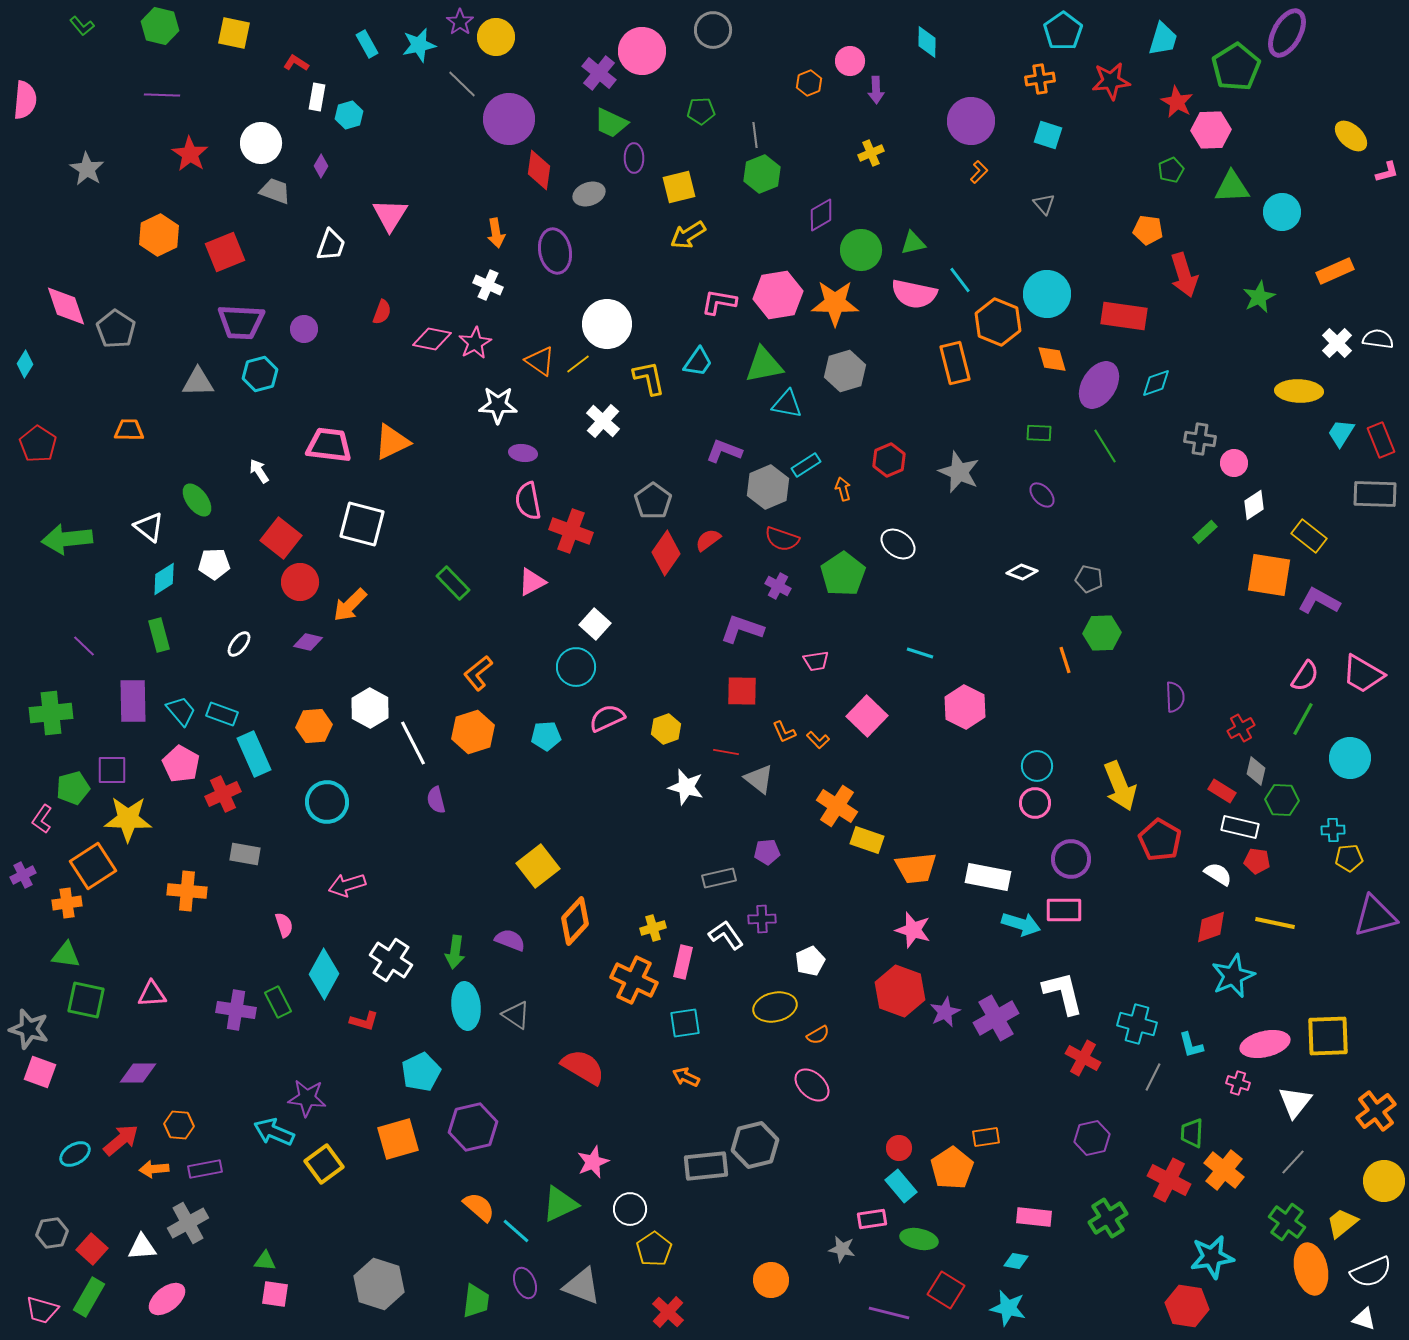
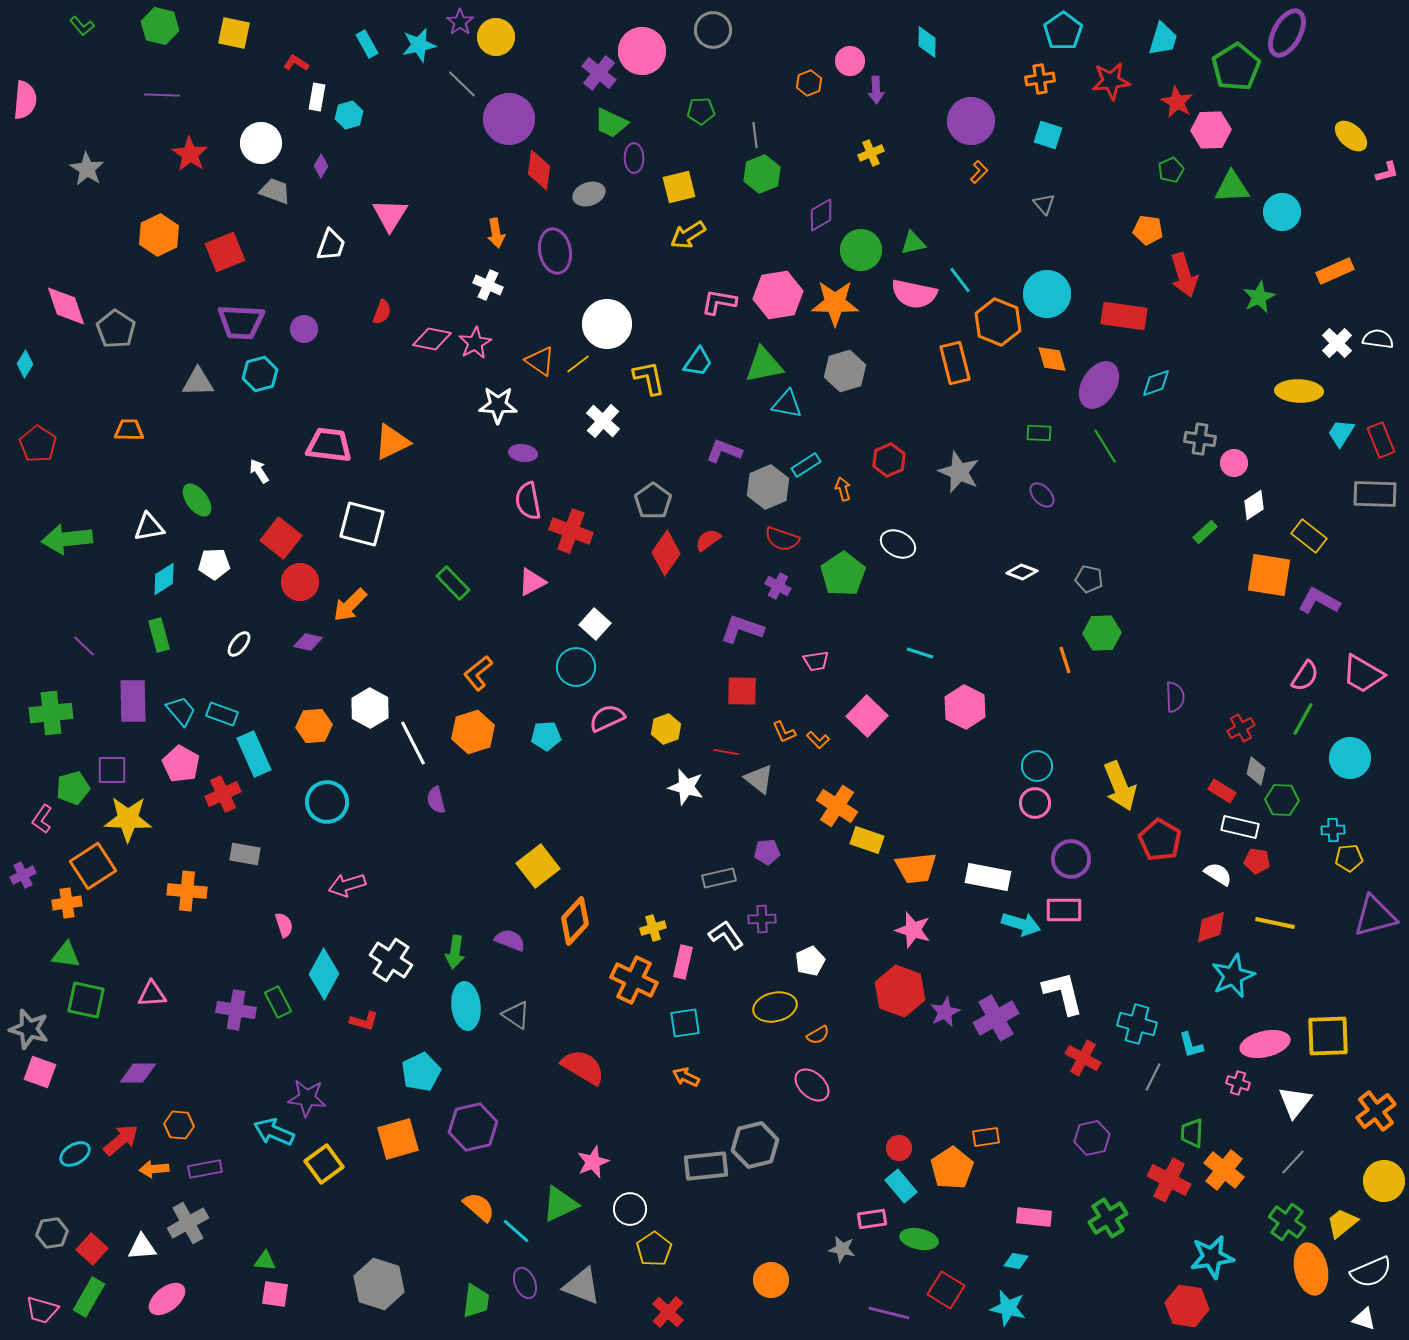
white triangle at (149, 527): rotated 48 degrees counterclockwise
white ellipse at (898, 544): rotated 8 degrees counterclockwise
